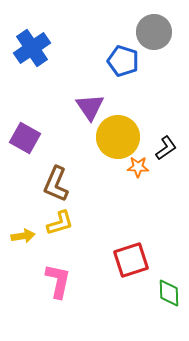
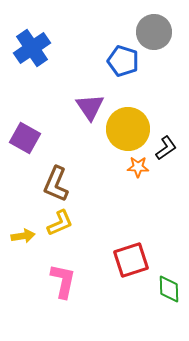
yellow circle: moved 10 px right, 8 px up
yellow L-shape: rotated 8 degrees counterclockwise
pink L-shape: moved 5 px right
green diamond: moved 4 px up
